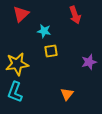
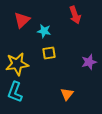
red triangle: moved 1 px right, 6 px down
yellow square: moved 2 px left, 2 px down
